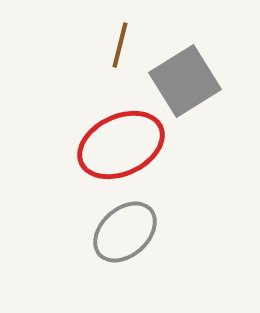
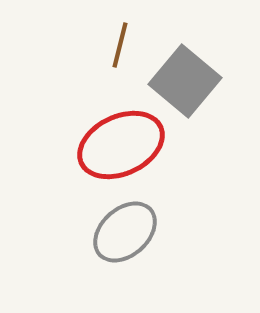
gray square: rotated 18 degrees counterclockwise
